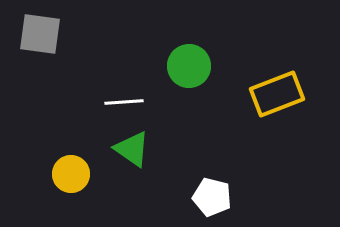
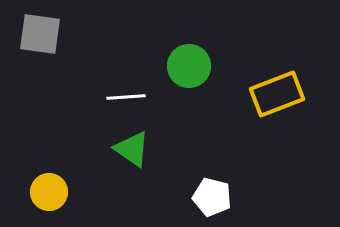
white line: moved 2 px right, 5 px up
yellow circle: moved 22 px left, 18 px down
